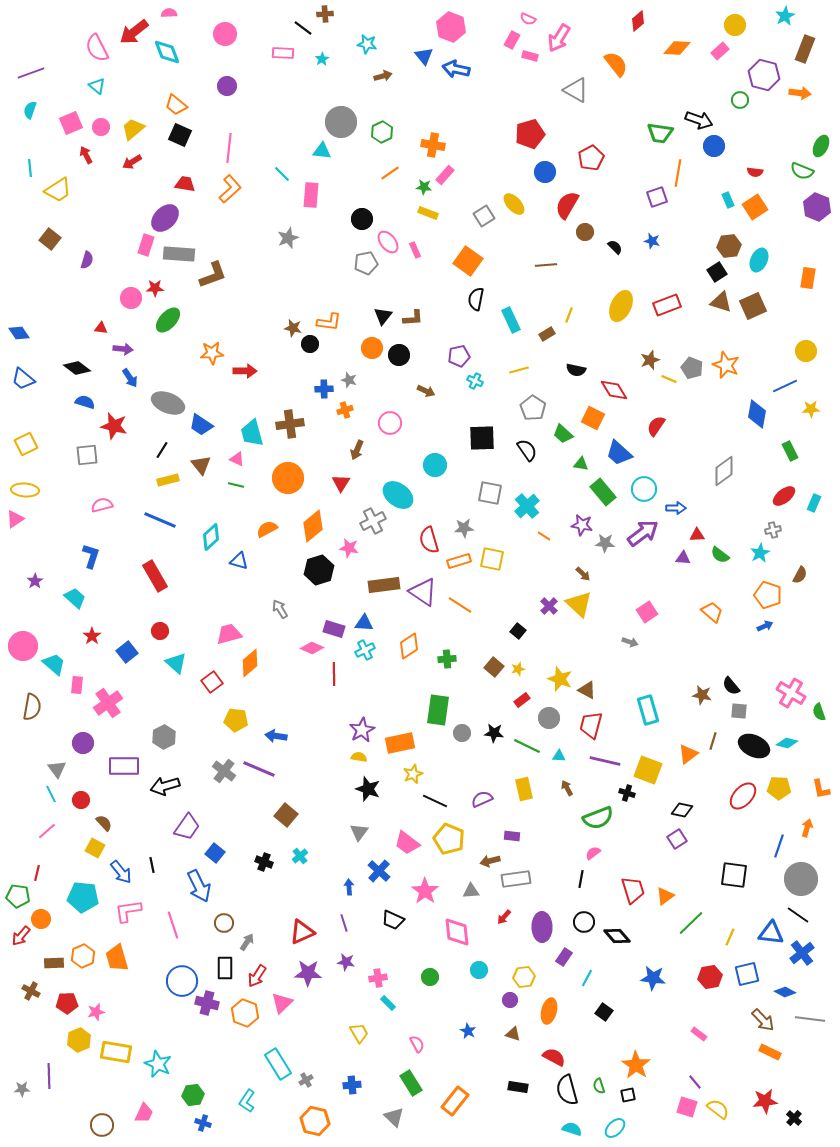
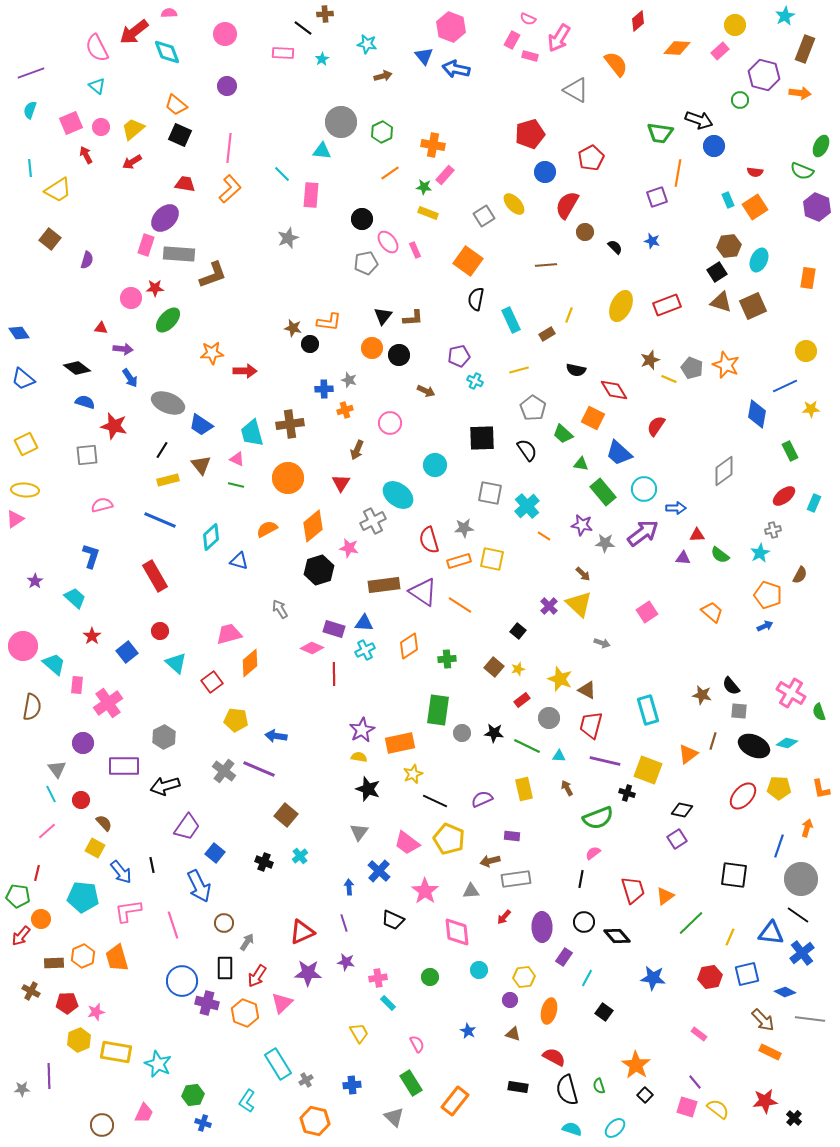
gray arrow at (630, 642): moved 28 px left, 1 px down
black square at (628, 1095): moved 17 px right; rotated 35 degrees counterclockwise
